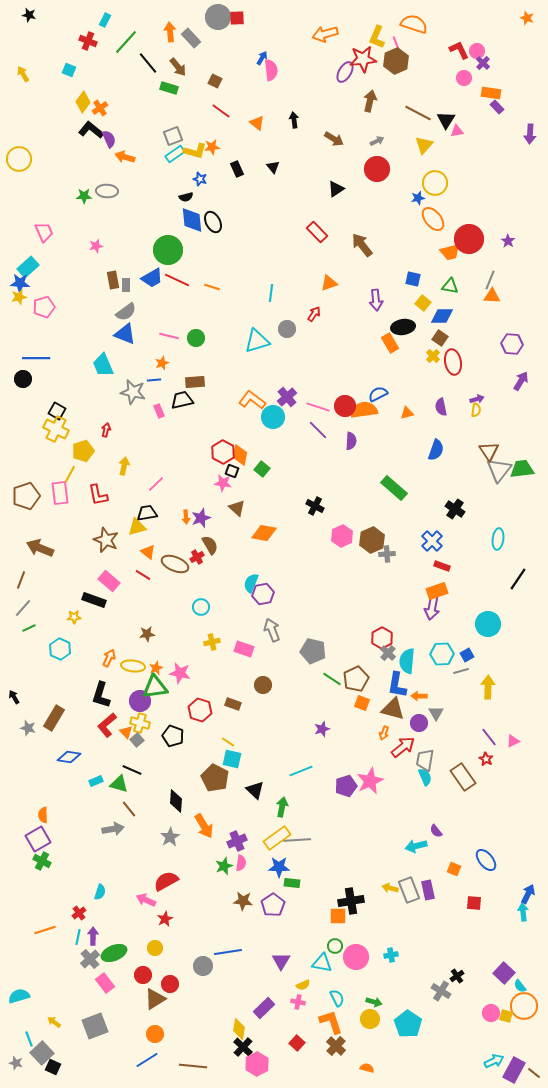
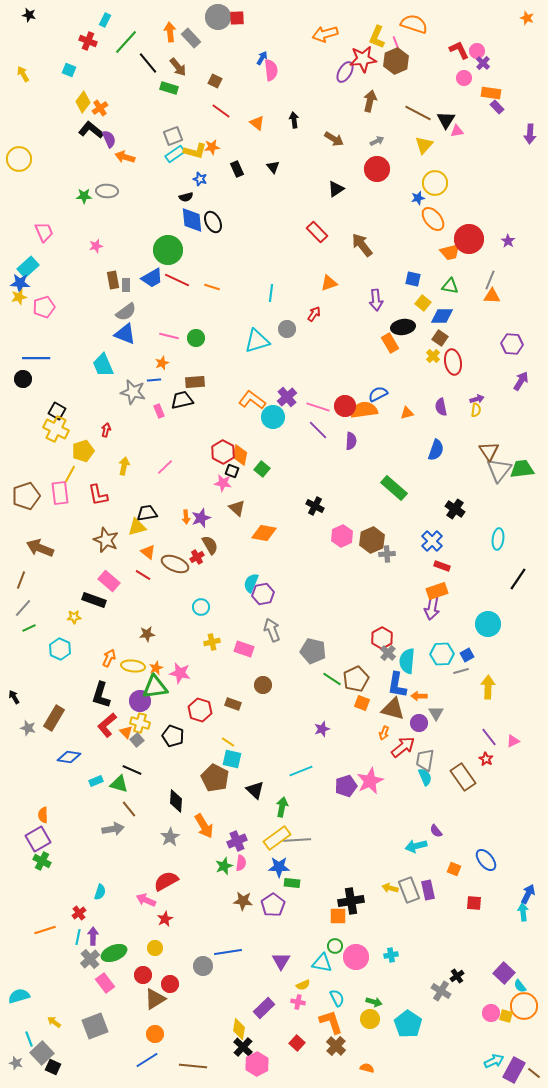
pink line at (156, 484): moved 9 px right, 17 px up
